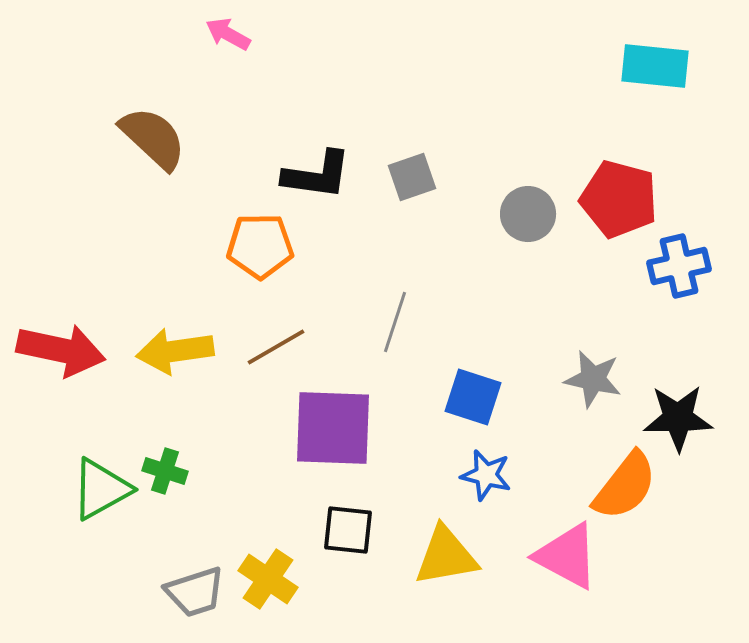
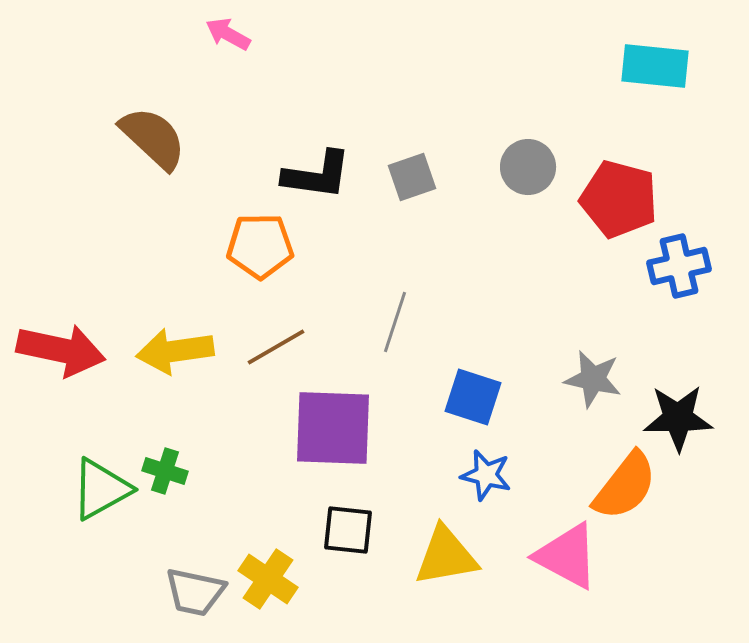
gray circle: moved 47 px up
gray trapezoid: rotated 30 degrees clockwise
